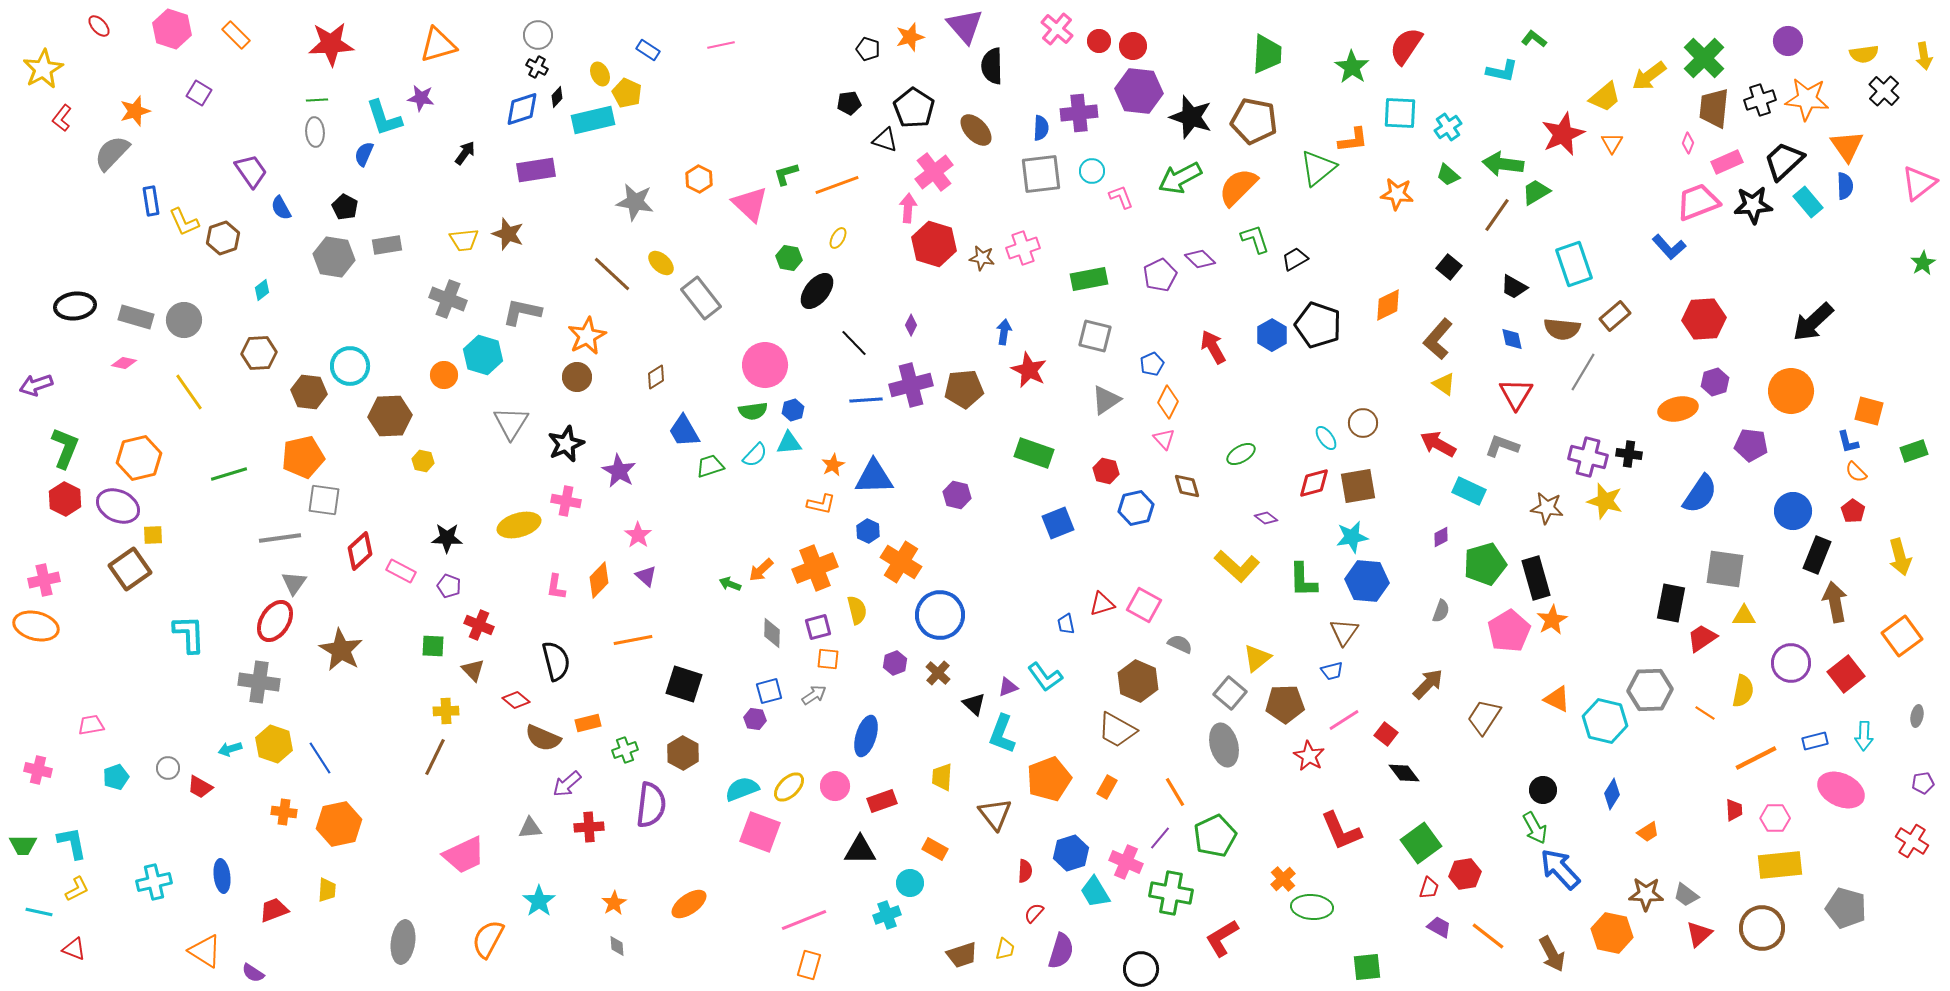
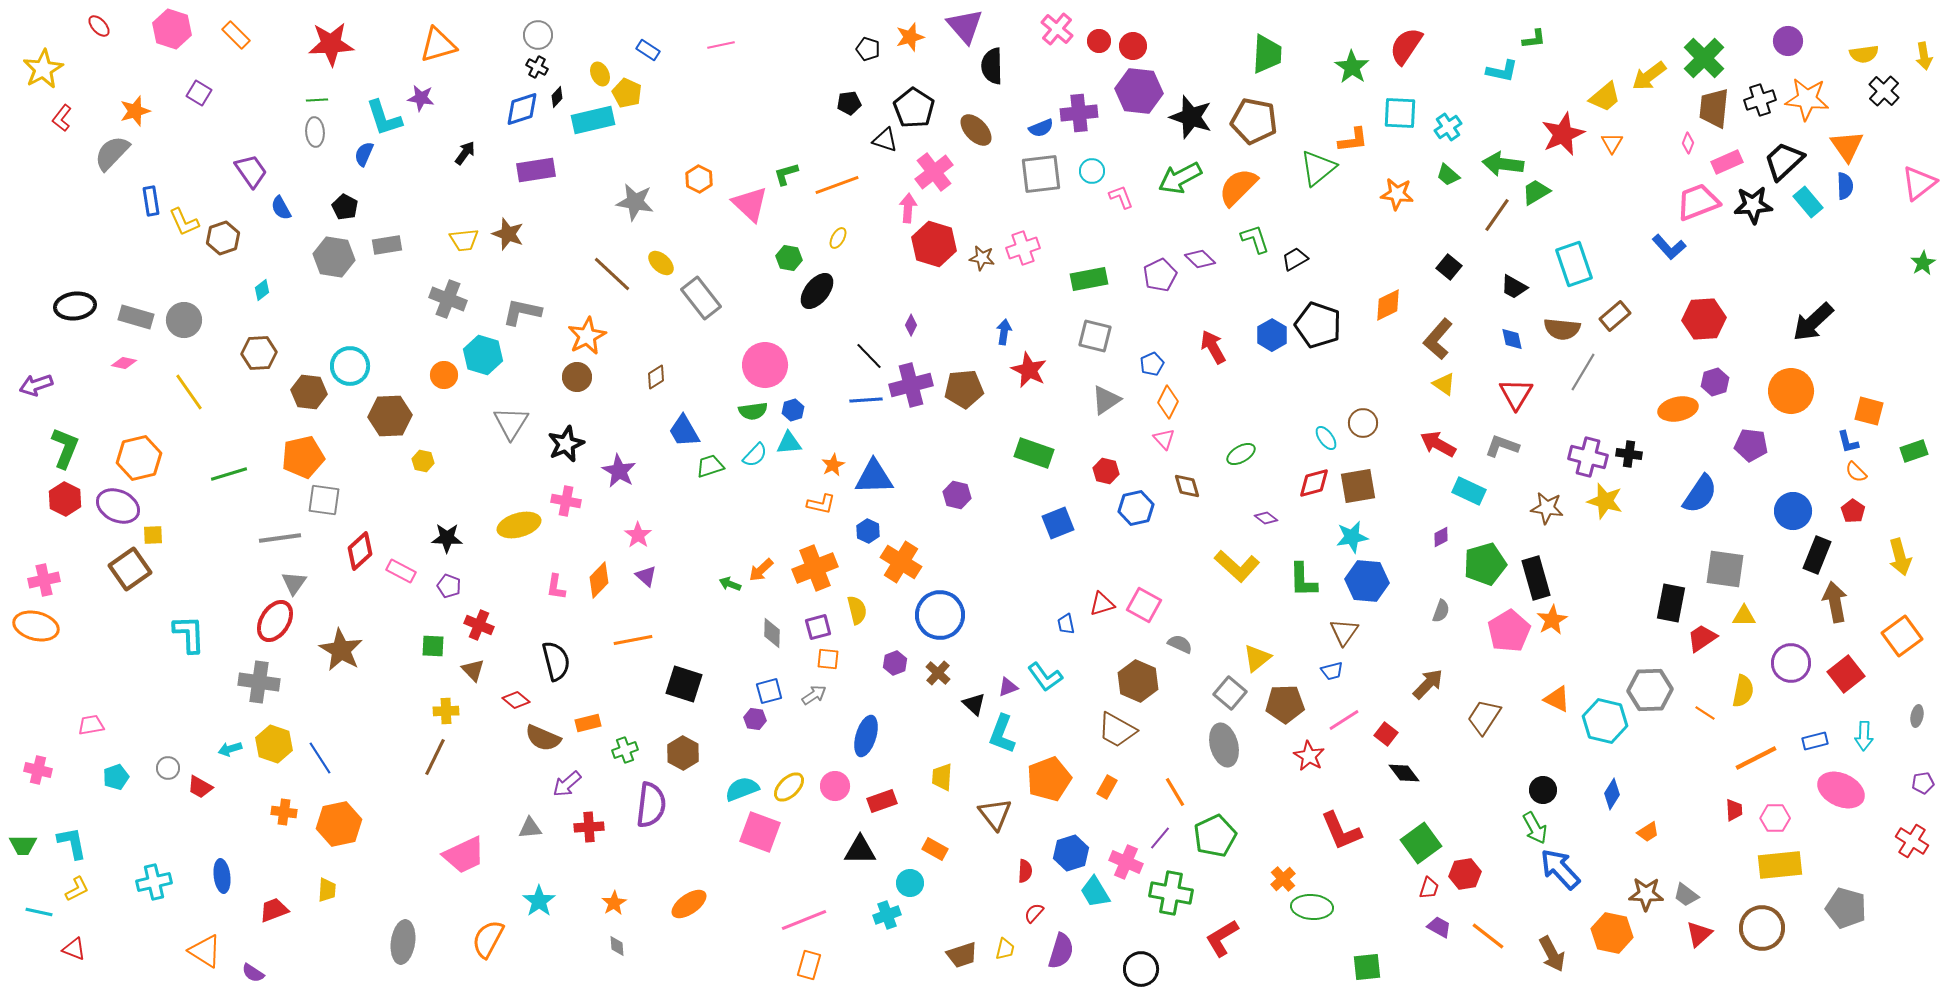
green L-shape at (1534, 39): rotated 135 degrees clockwise
blue semicircle at (1041, 128): rotated 65 degrees clockwise
black line at (854, 343): moved 15 px right, 13 px down
